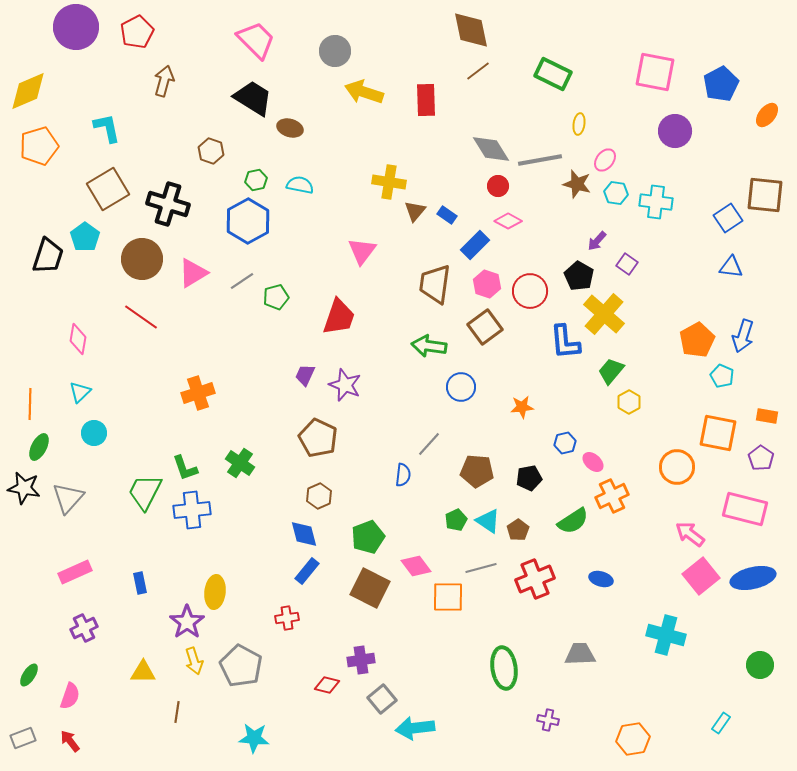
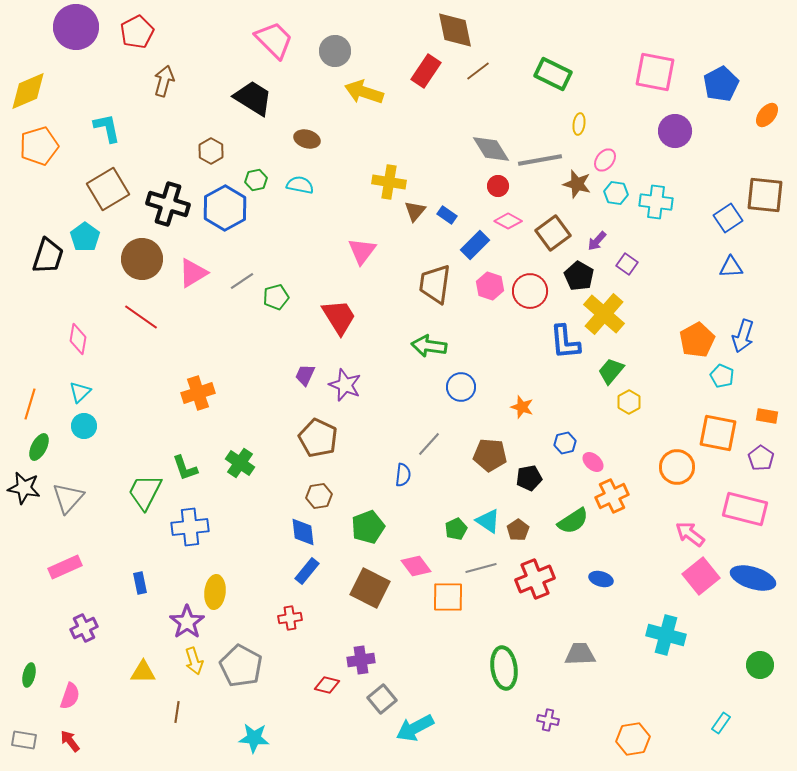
brown diamond at (471, 30): moved 16 px left
pink trapezoid at (256, 40): moved 18 px right
red rectangle at (426, 100): moved 29 px up; rotated 36 degrees clockwise
brown ellipse at (290, 128): moved 17 px right, 11 px down
brown hexagon at (211, 151): rotated 10 degrees clockwise
blue hexagon at (248, 221): moved 23 px left, 13 px up
blue triangle at (731, 267): rotated 10 degrees counterclockwise
pink hexagon at (487, 284): moved 3 px right, 2 px down
red trapezoid at (339, 317): rotated 51 degrees counterclockwise
brown square at (485, 327): moved 68 px right, 94 px up
orange line at (30, 404): rotated 16 degrees clockwise
orange star at (522, 407): rotated 25 degrees clockwise
cyan circle at (94, 433): moved 10 px left, 7 px up
brown pentagon at (477, 471): moved 13 px right, 16 px up
brown hexagon at (319, 496): rotated 15 degrees clockwise
blue cross at (192, 510): moved 2 px left, 17 px down
green pentagon at (456, 520): moved 9 px down
blue diamond at (304, 534): moved 1 px left, 2 px up; rotated 8 degrees clockwise
green pentagon at (368, 537): moved 10 px up
pink rectangle at (75, 572): moved 10 px left, 5 px up
blue ellipse at (753, 578): rotated 30 degrees clockwise
red cross at (287, 618): moved 3 px right
green ellipse at (29, 675): rotated 20 degrees counterclockwise
cyan arrow at (415, 728): rotated 21 degrees counterclockwise
gray rectangle at (23, 738): moved 1 px right, 2 px down; rotated 30 degrees clockwise
